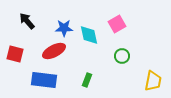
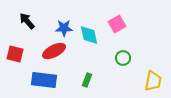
green circle: moved 1 px right, 2 px down
